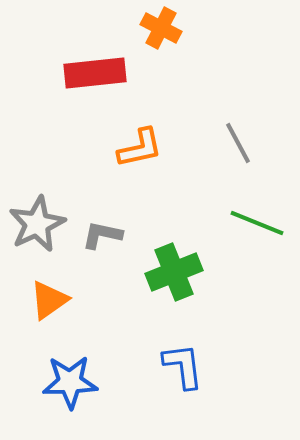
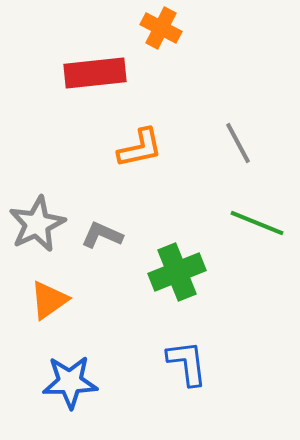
gray L-shape: rotated 12 degrees clockwise
green cross: moved 3 px right
blue L-shape: moved 4 px right, 3 px up
